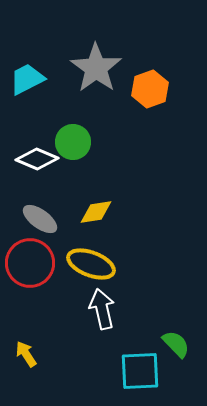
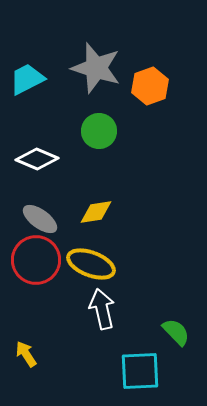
gray star: rotated 18 degrees counterclockwise
orange hexagon: moved 3 px up
green circle: moved 26 px right, 11 px up
red circle: moved 6 px right, 3 px up
green semicircle: moved 12 px up
